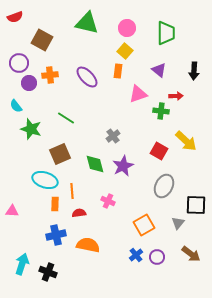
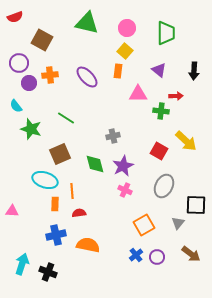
pink triangle at (138, 94): rotated 18 degrees clockwise
gray cross at (113, 136): rotated 24 degrees clockwise
pink cross at (108, 201): moved 17 px right, 11 px up
